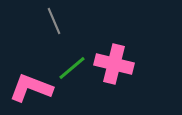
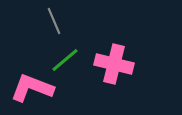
green line: moved 7 px left, 8 px up
pink L-shape: moved 1 px right
